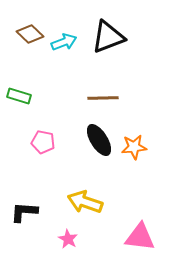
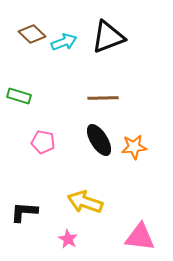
brown diamond: moved 2 px right
